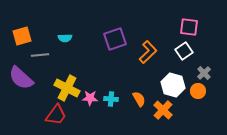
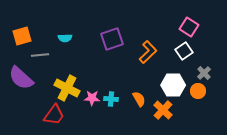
pink square: rotated 24 degrees clockwise
purple square: moved 3 px left
white hexagon: rotated 15 degrees counterclockwise
pink star: moved 2 px right
red trapezoid: moved 2 px left
